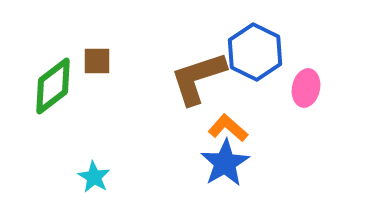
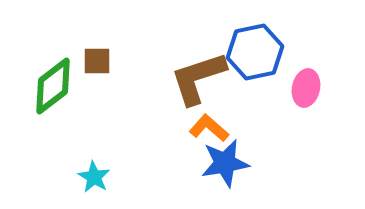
blue hexagon: rotated 22 degrees clockwise
orange L-shape: moved 19 px left
blue star: rotated 21 degrees clockwise
